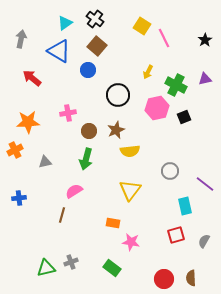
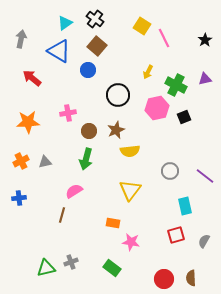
orange cross: moved 6 px right, 11 px down
purple line: moved 8 px up
